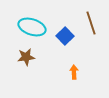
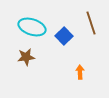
blue square: moved 1 px left
orange arrow: moved 6 px right
